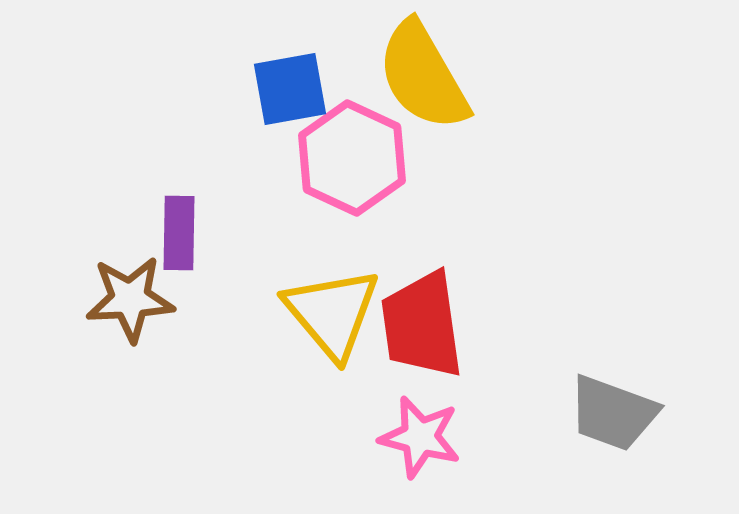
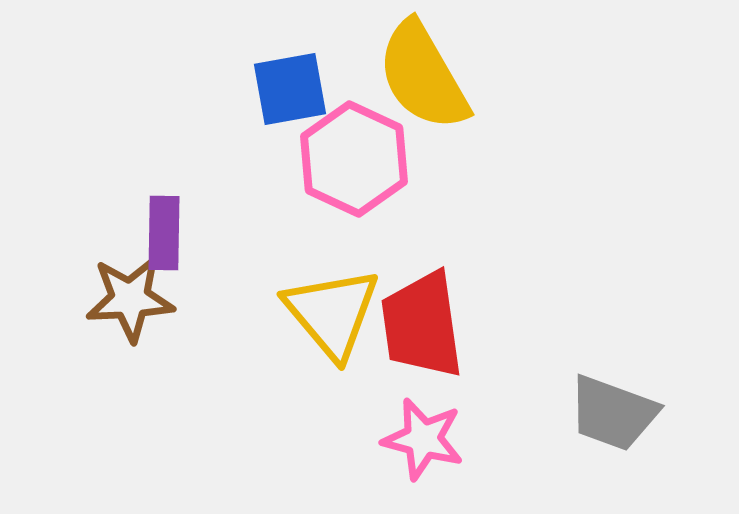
pink hexagon: moved 2 px right, 1 px down
purple rectangle: moved 15 px left
pink star: moved 3 px right, 2 px down
